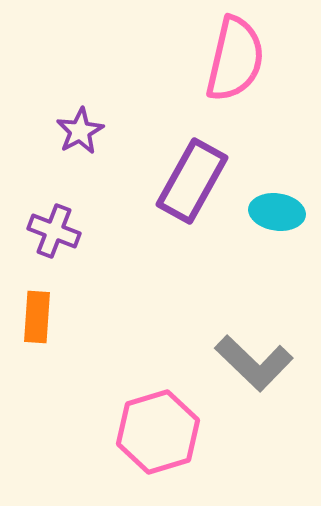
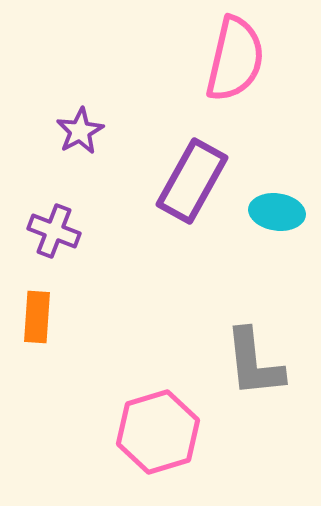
gray L-shape: rotated 40 degrees clockwise
